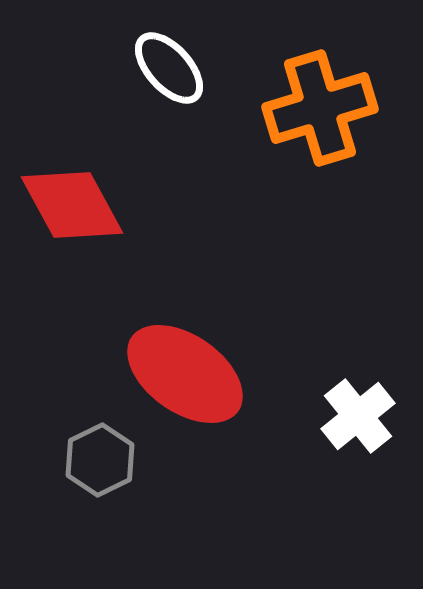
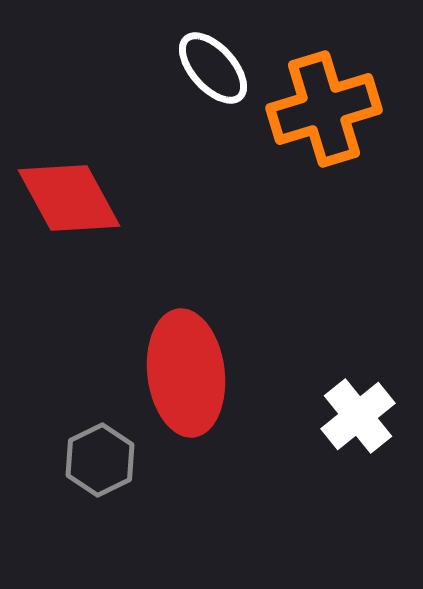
white ellipse: moved 44 px right
orange cross: moved 4 px right, 1 px down
red diamond: moved 3 px left, 7 px up
red ellipse: moved 1 px right, 1 px up; rotated 48 degrees clockwise
